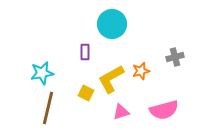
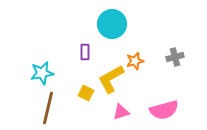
orange star: moved 6 px left, 10 px up
